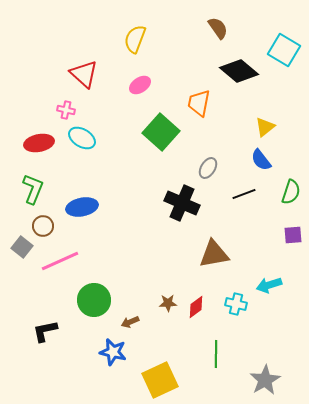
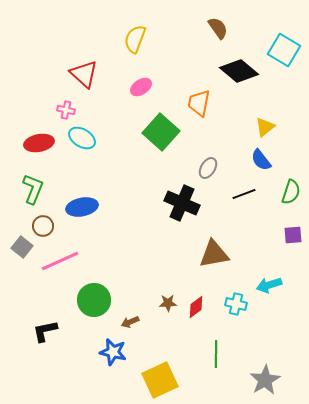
pink ellipse: moved 1 px right, 2 px down
